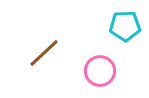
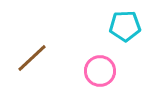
brown line: moved 12 px left, 5 px down
